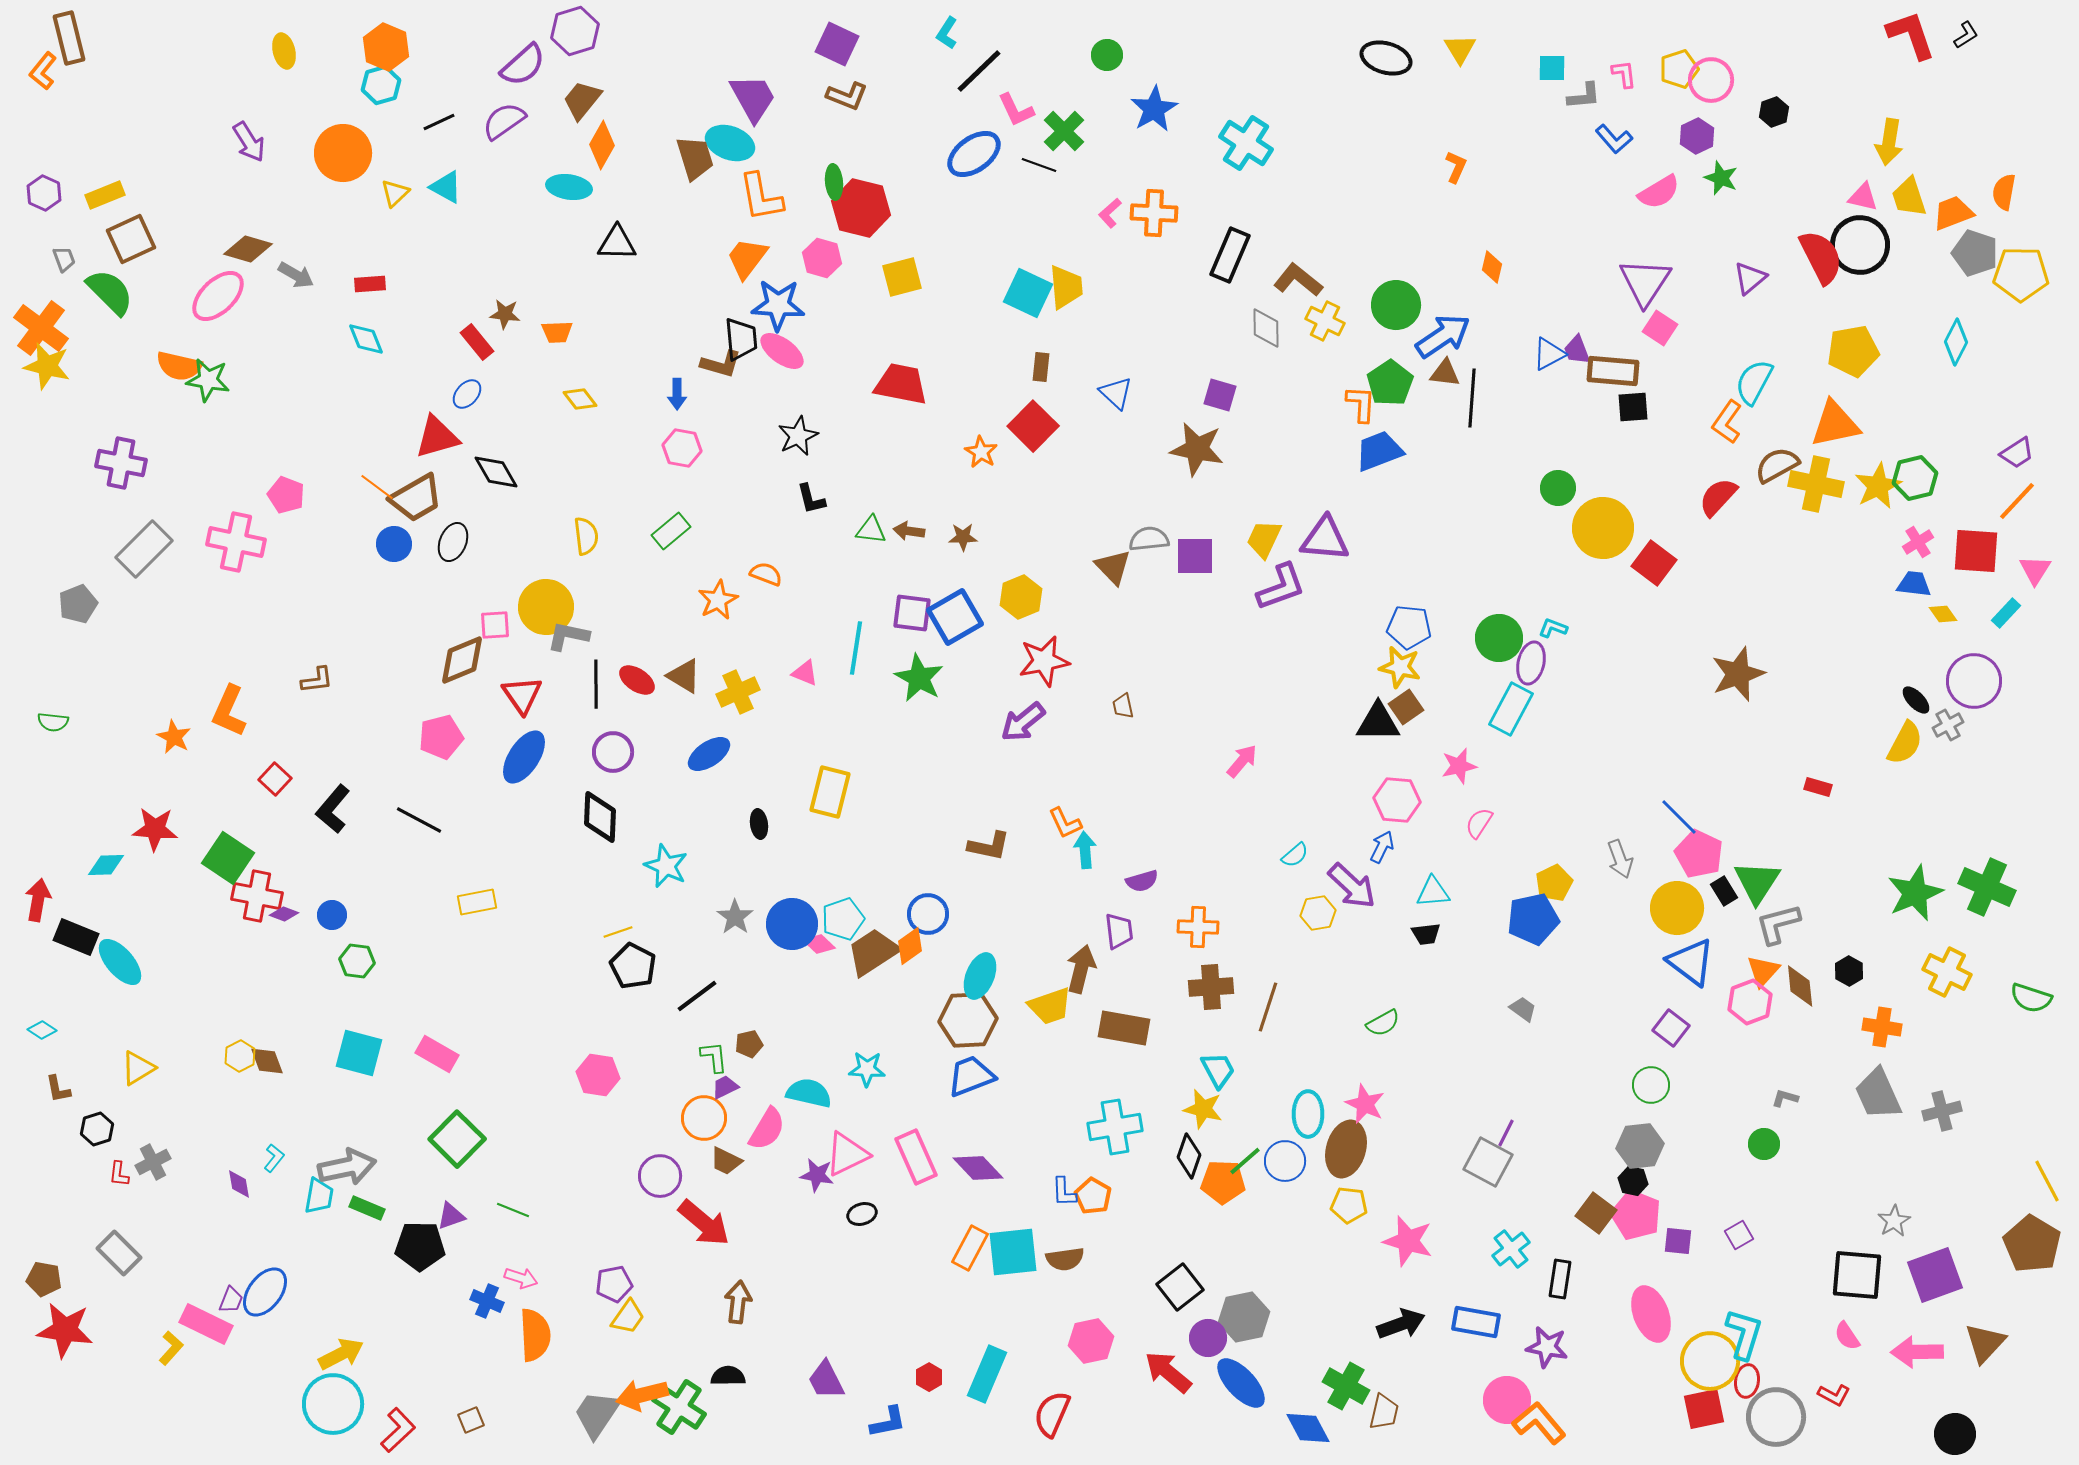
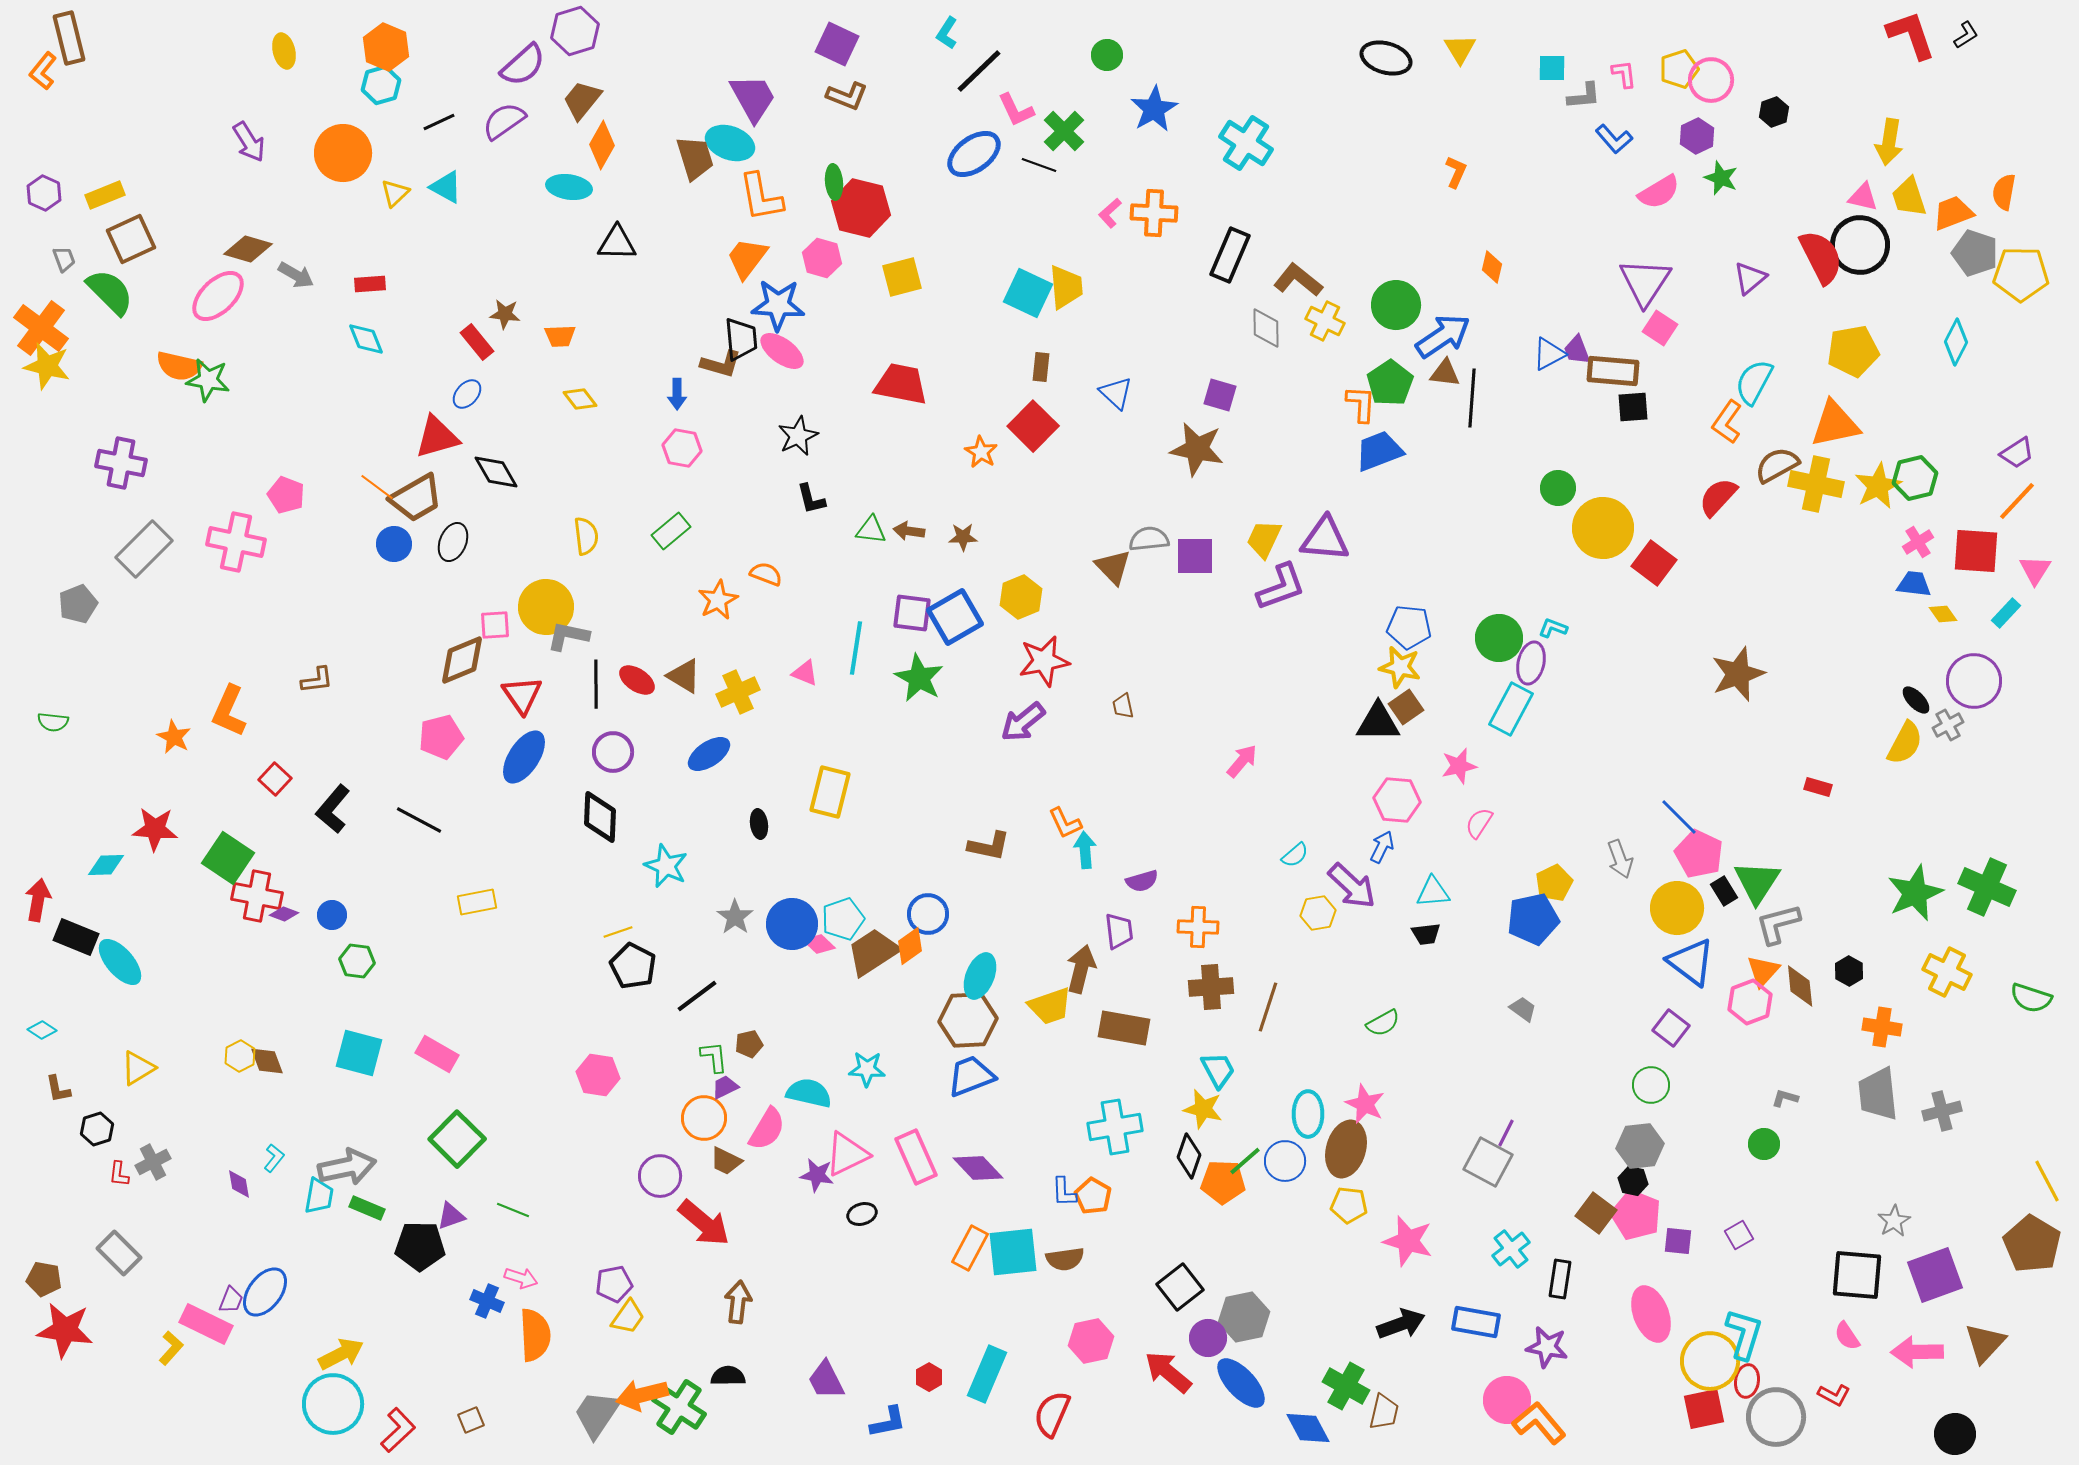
orange L-shape at (1456, 167): moved 5 px down
orange trapezoid at (557, 332): moved 3 px right, 4 px down
gray trapezoid at (1878, 1094): rotated 18 degrees clockwise
